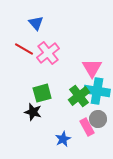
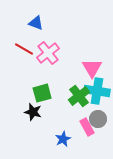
blue triangle: rotated 28 degrees counterclockwise
